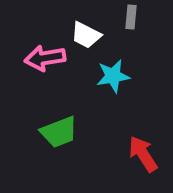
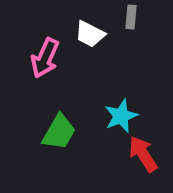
white trapezoid: moved 4 px right, 1 px up
pink arrow: rotated 57 degrees counterclockwise
cyan star: moved 8 px right, 40 px down; rotated 12 degrees counterclockwise
green trapezoid: rotated 39 degrees counterclockwise
